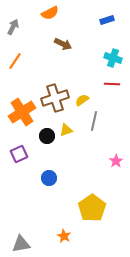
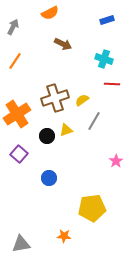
cyan cross: moved 9 px left, 1 px down
orange cross: moved 5 px left, 2 px down
gray line: rotated 18 degrees clockwise
purple square: rotated 24 degrees counterclockwise
yellow pentagon: rotated 28 degrees clockwise
orange star: rotated 24 degrees counterclockwise
